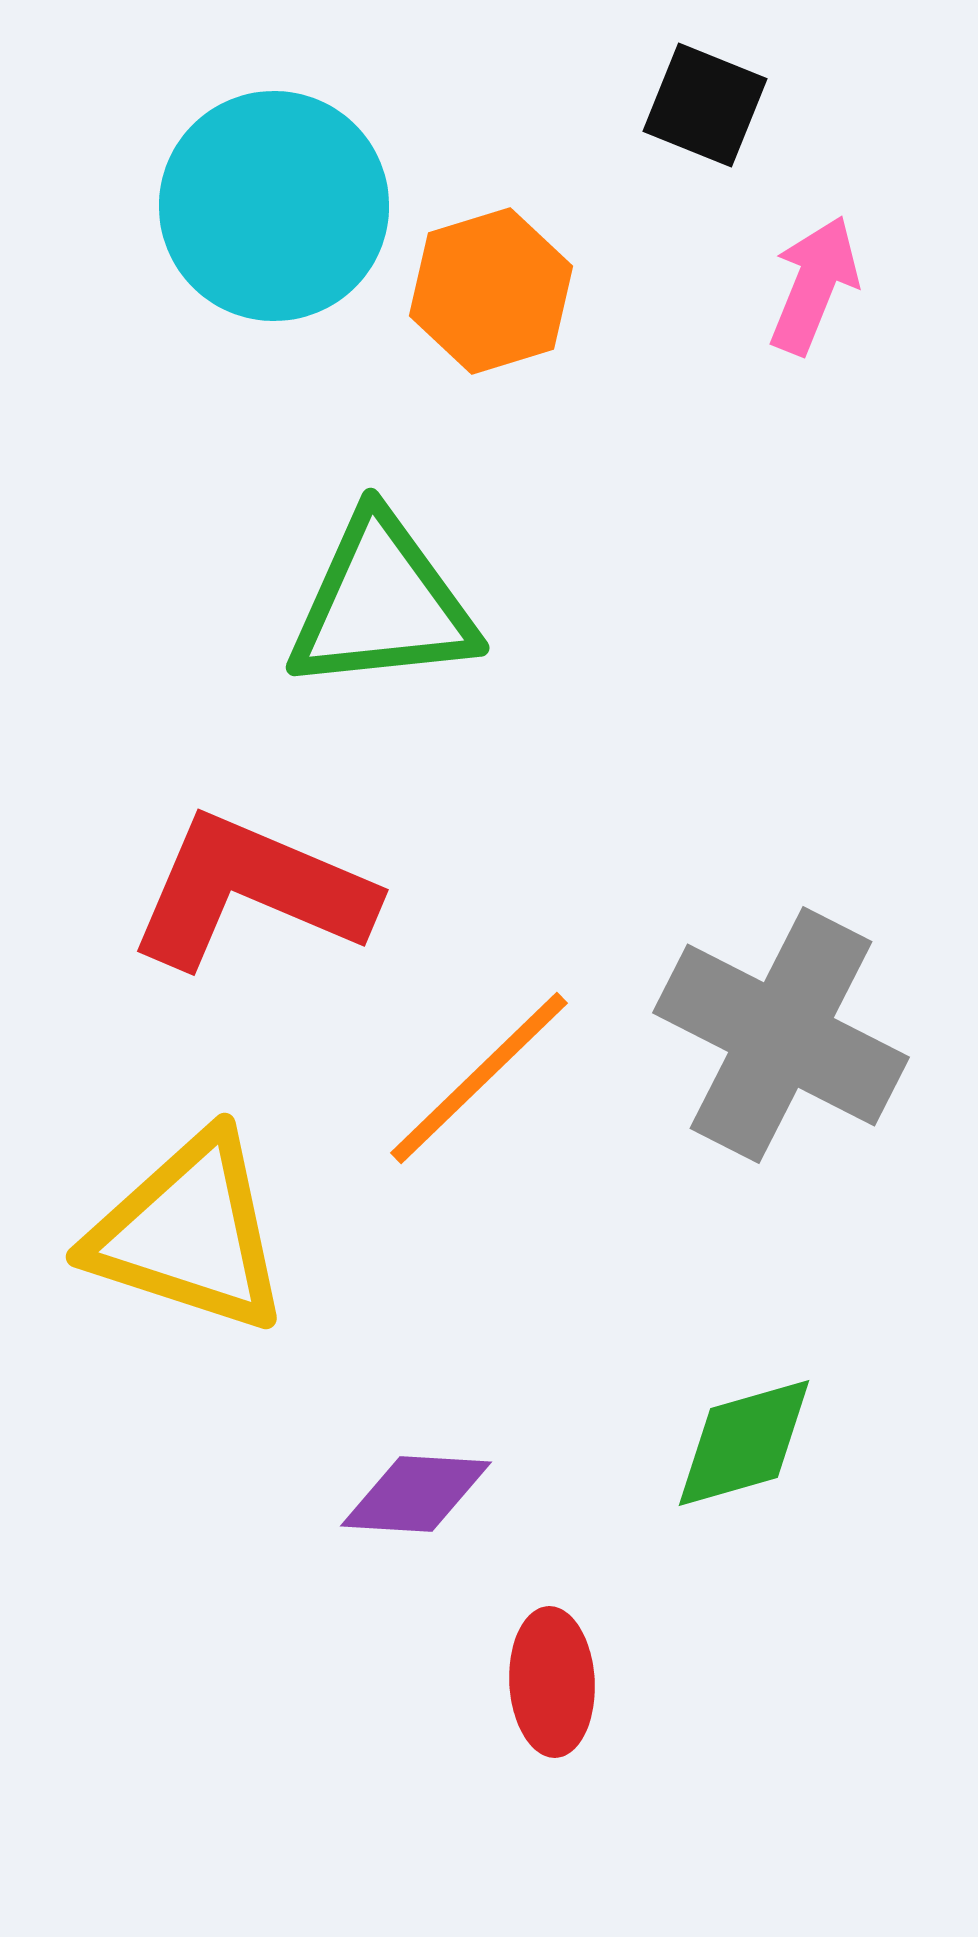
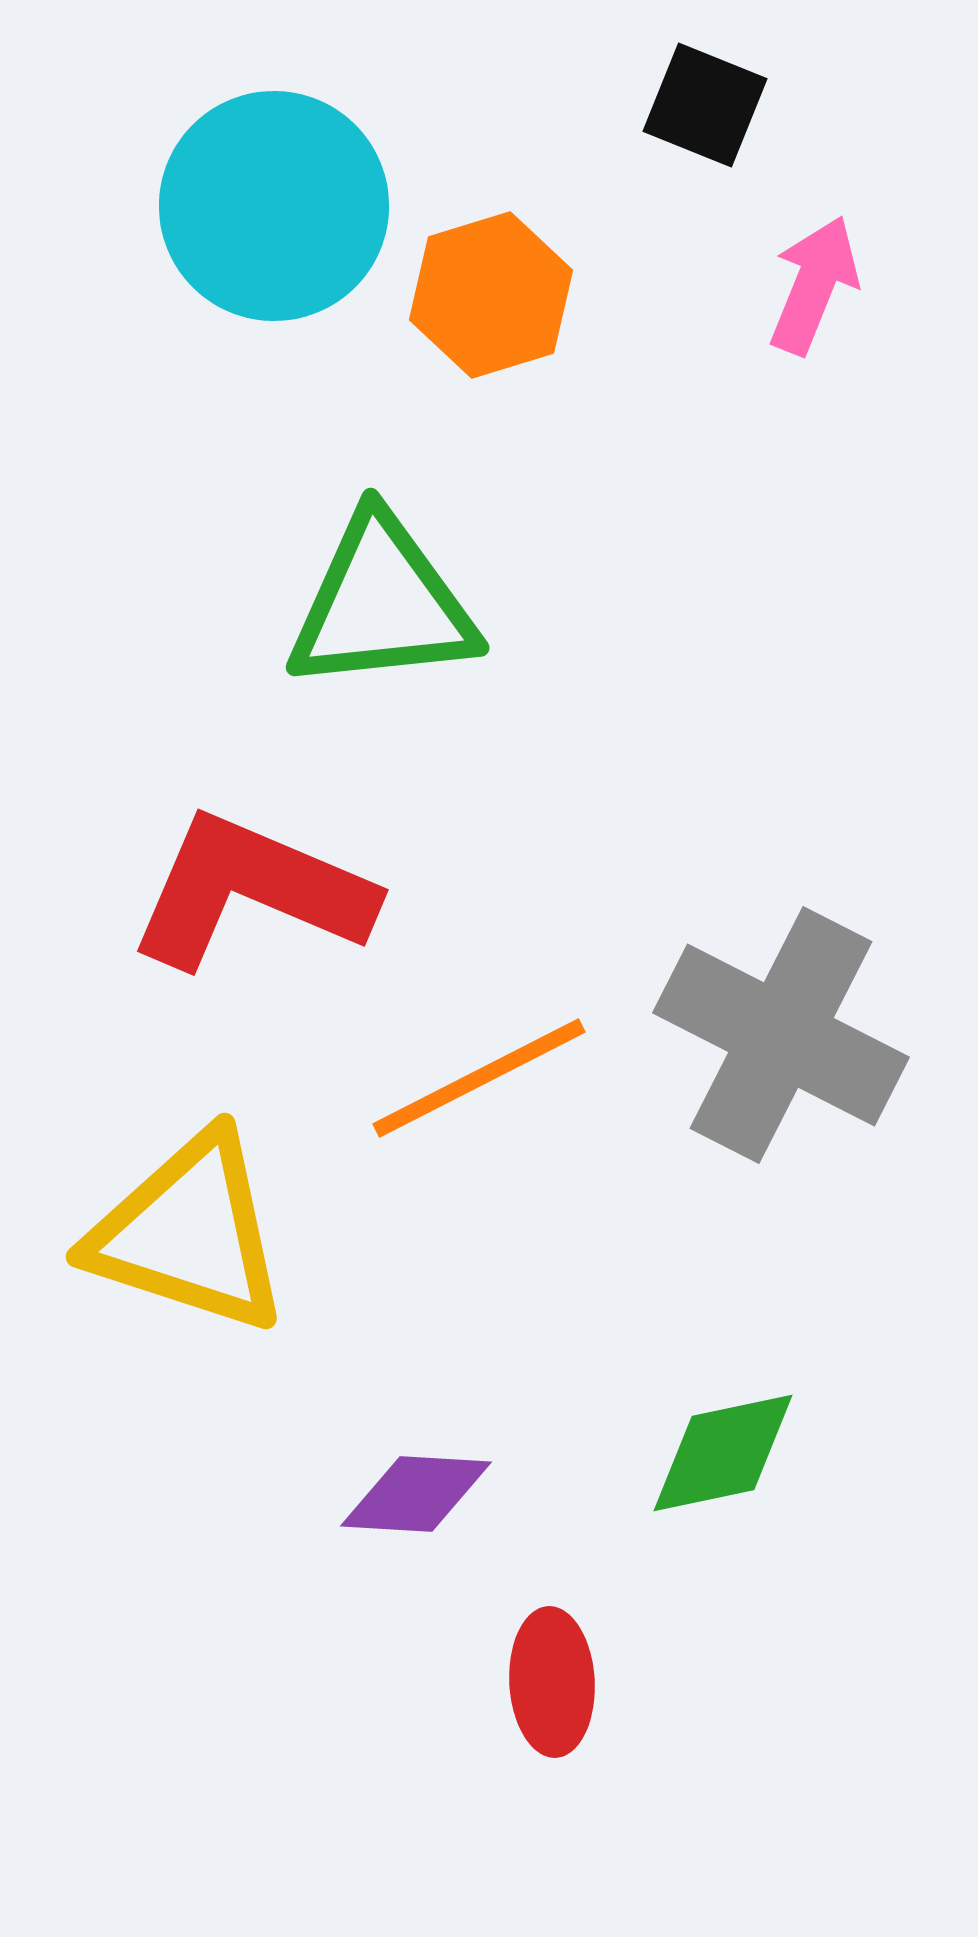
orange hexagon: moved 4 px down
orange line: rotated 17 degrees clockwise
green diamond: moved 21 px left, 10 px down; rotated 4 degrees clockwise
